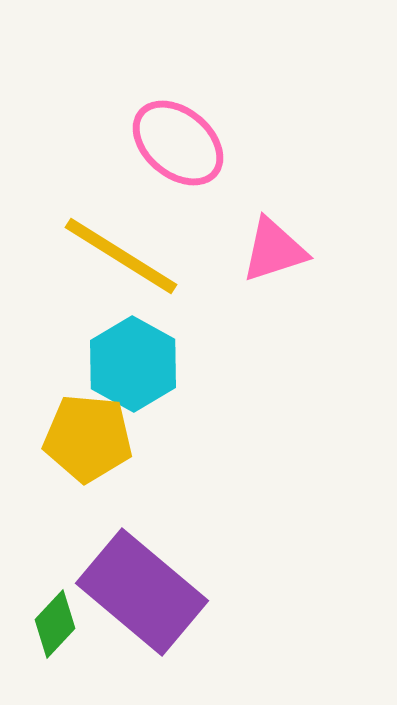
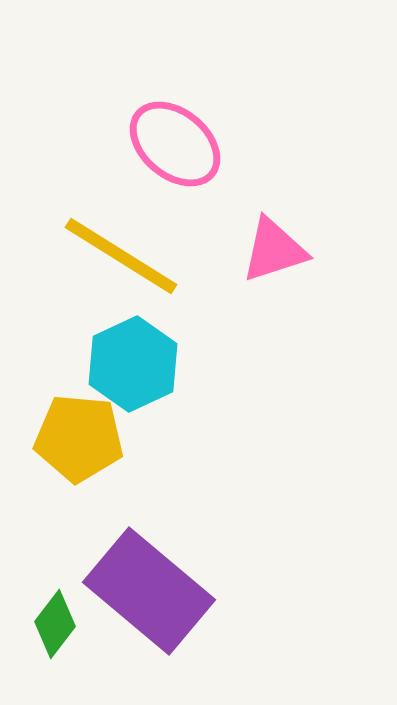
pink ellipse: moved 3 px left, 1 px down
cyan hexagon: rotated 6 degrees clockwise
yellow pentagon: moved 9 px left
purple rectangle: moved 7 px right, 1 px up
green diamond: rotated 6 degrees counterclockwise
